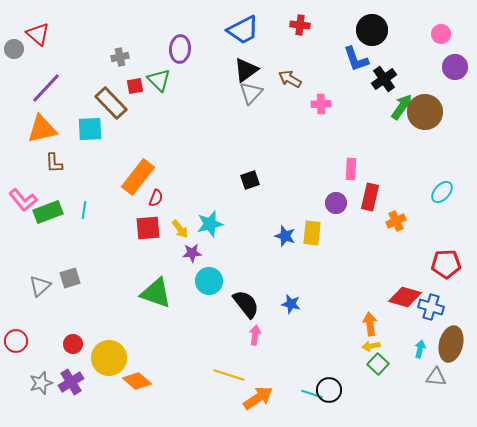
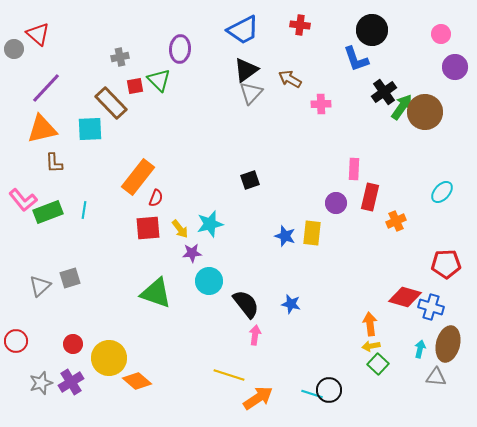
black cross at (384, 79): moved 13 px down
pink rectangle at (351, 169): moved 3 px right
brown ellipse at (451, 344): moved 3 px left
